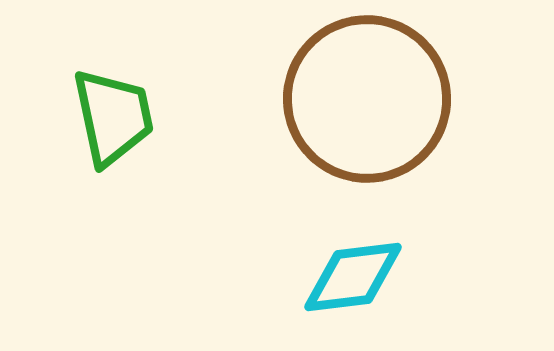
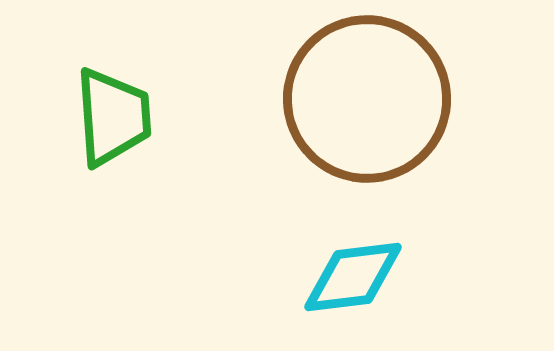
green trapezoid: rotated 8 degrees clockwise
